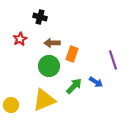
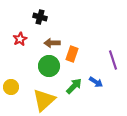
yellow triangle: rotated 20 degrees counterclockwise
yellow circle: moved 18 px up
